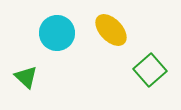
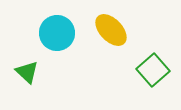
green square: moved 3 px right
green triangle: moved 1 px right, 5 px up
